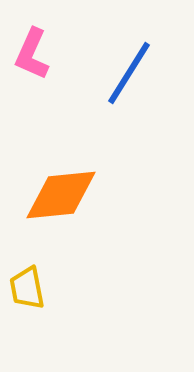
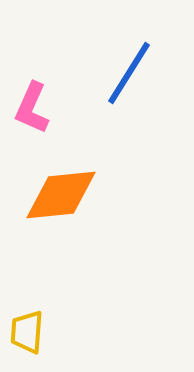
pink L-shape: moved 54 px down
yellow trapezoid: moved 44 px down; rotated 15 degrees clockwise
